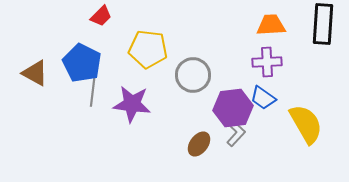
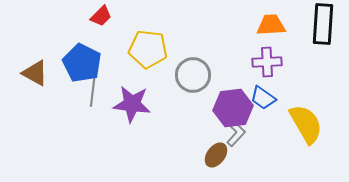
brown ellipse: moved 17 px right, 11 px down
